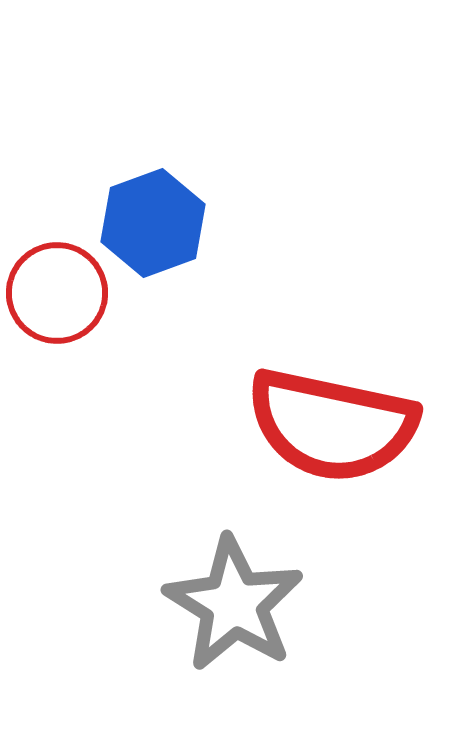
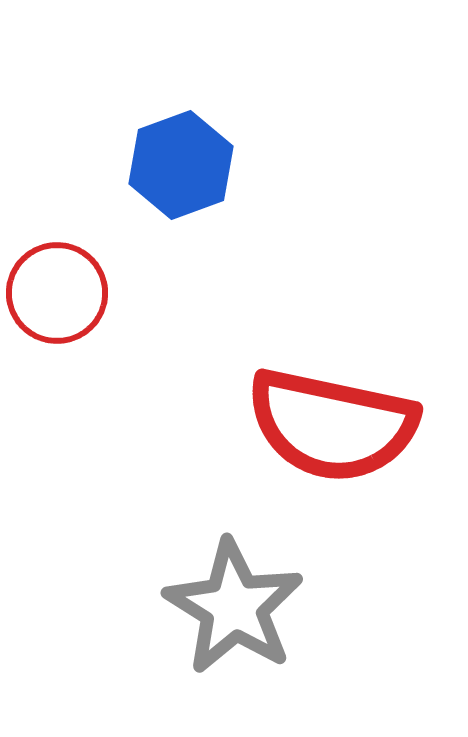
blue hexagon: moved 28 px right, 58 px up
gray star: moved 3 px down
